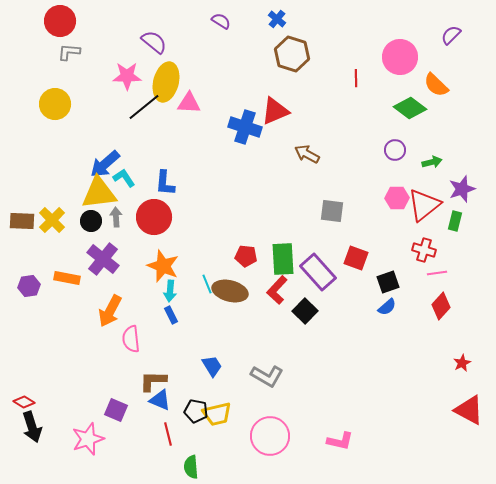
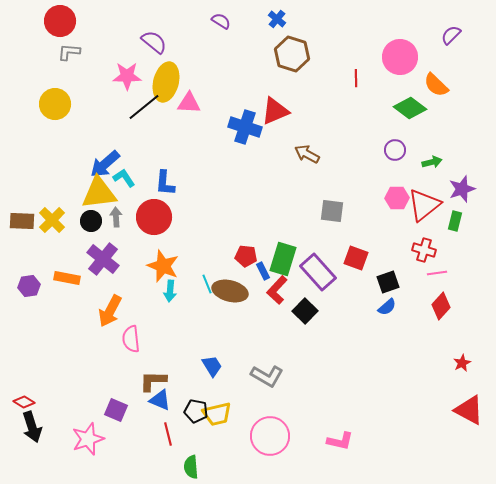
green rectangle at (283, 259): rotated 20 degrees clockwise
blue rectangle at (171, 315): moved 92 px right, 44 px up
